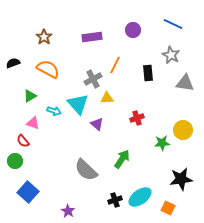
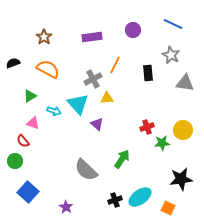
red cross: moved 10 px right, 9 px down
purple star: moved 2 px left, 4 px up
